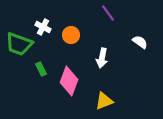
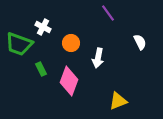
orange circle: moved 8 px down
white semicircle: rotated 28 degrees clockwise
white arrow: moved 4 px left
yellow triangle: moved 14 px right
